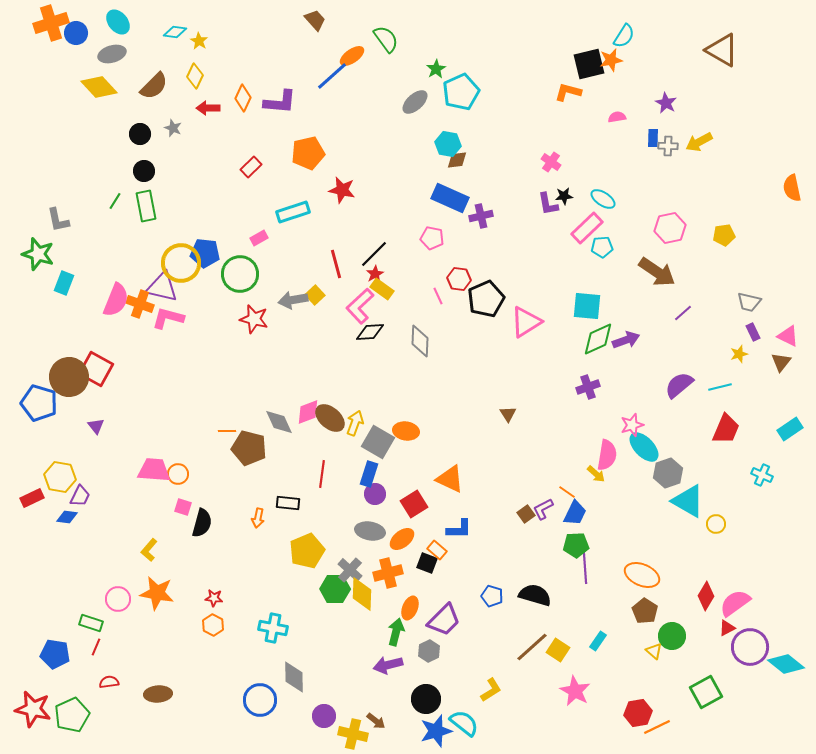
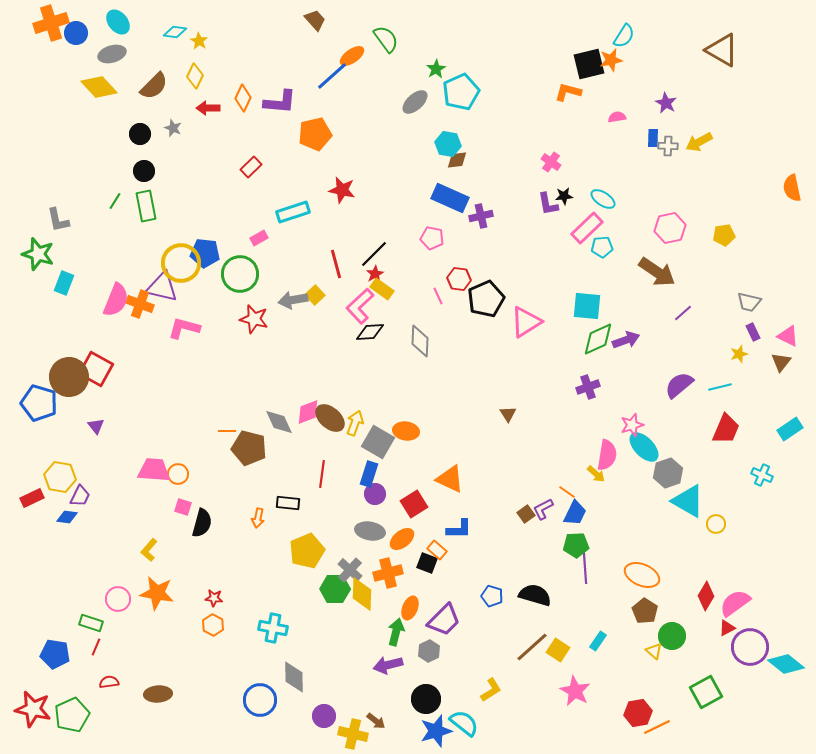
orange pentagon at (308, 153): moved 7 px right, 19 px up
pink L-shape at (168, 318): moved 16 px right, 10 px down
